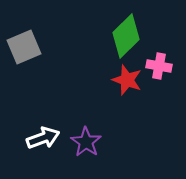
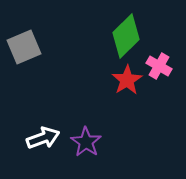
pink cross: rotated 20 degrees clockwise
red star: rotated 20 degrees clockwise
